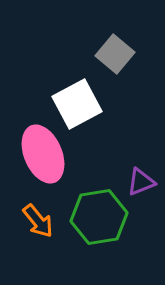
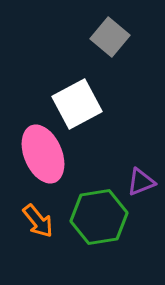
gray square: moved 5 px left, 17 px up
